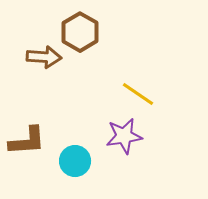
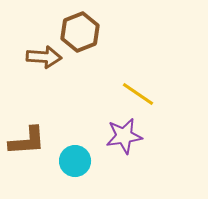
brown hexagon: rotated 9 degrees clockwise
